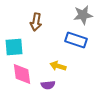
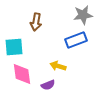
blue rectangle: rotated 40 degrees counterclockwise
purple semicircle: rotated 16 degrees counterclockwise
